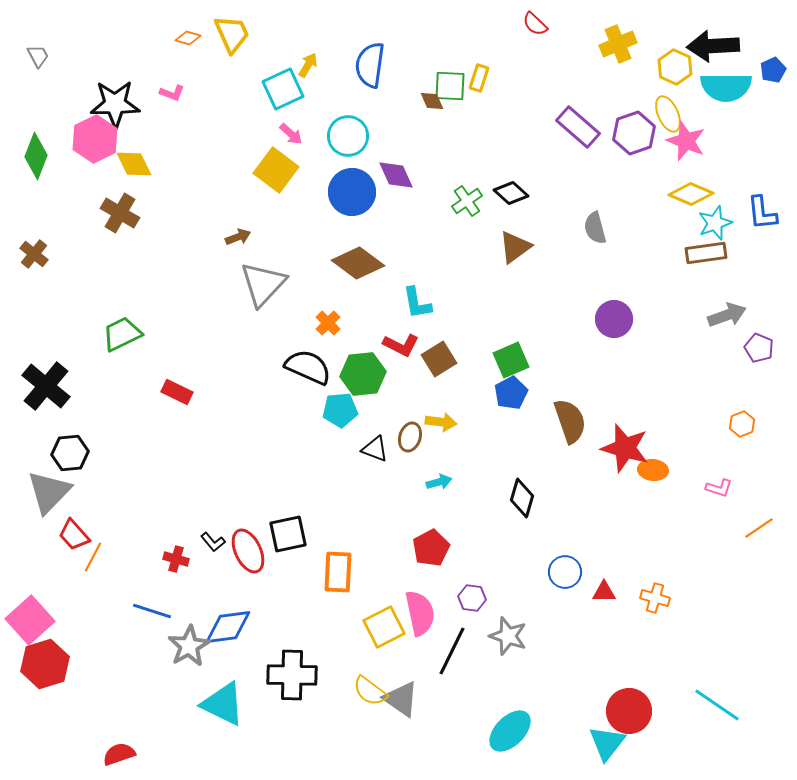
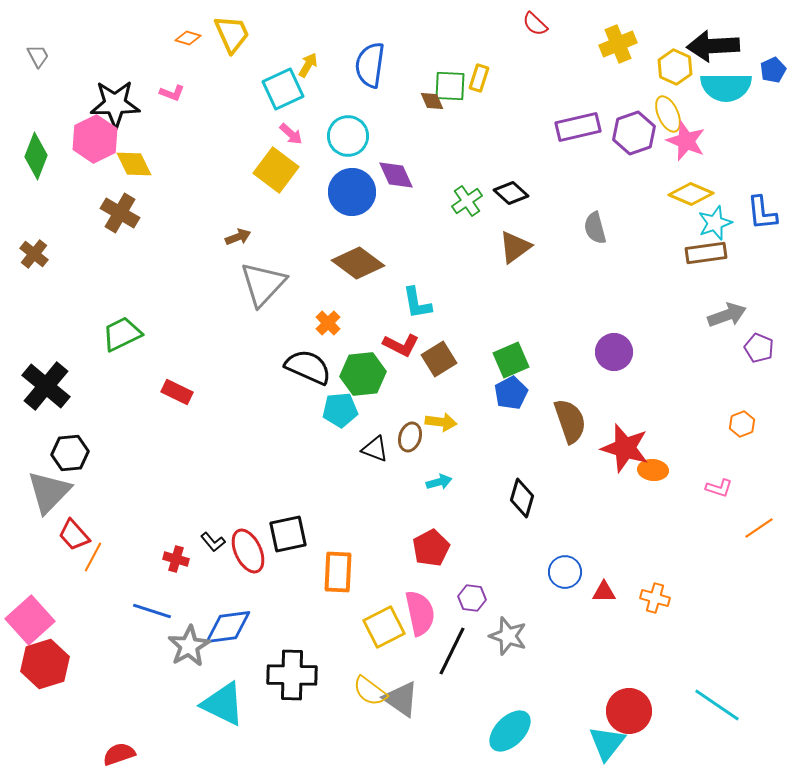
purple rectangle at (578, 127): rotated 54 degrees counterclockwise
purple circle at (614, 319): moved 33 px down
